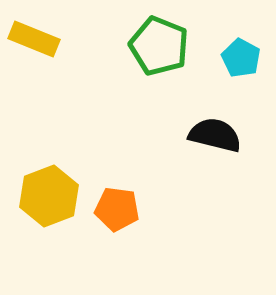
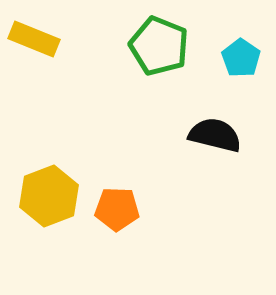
cyan pentagon: rotated 6 degrees clockwise
orange pentagon: rotated 6 degrees counterclockwise
